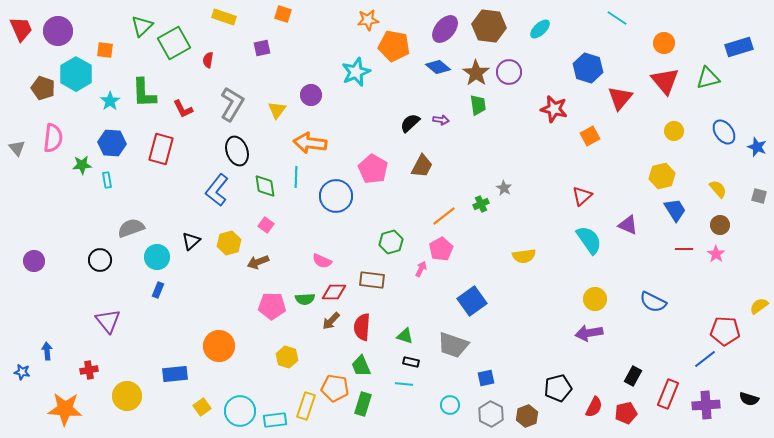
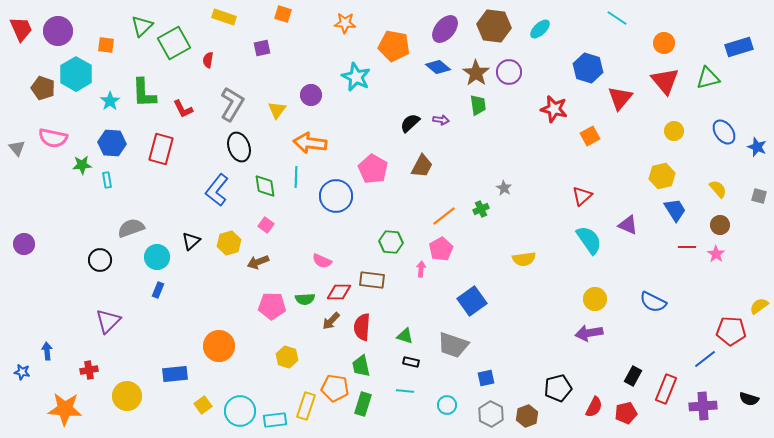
orange star at (368, 20): moved 23 px left, 3 px down; rotated 10 degrees clockwise
brown hexagon at (489, 26): moved 5 px right
orange square at (105, 50): moved 1 px right, 5 px up
cyan star at (356, 72): moved 5 px down; rotated 24 degrees counterclockwise
pink semicircle at (53, 138): rotated 96 degrees clockwise
black ellipse at (237, 151): moved 2 px right, 4 px up
green cross at (481, 204): moved 5 px down
green hexagon at (391, 242): rotated 20 degrees clockwise
red line at (684, 249): moved 3 px right, 2 px up
yellow semicircle at (524, 256): moved 3 px down
purple circle at (34, 261): moved 10 px left, 17 px up
pink arrow at (421, 269): rotated 21 degrees counterclockwise
red diamond at (334, 292): moved 5 px right
purple triangle at (108, 321): rotated 24 degrees clockwise
red pentagon at (725, 331): moved 6 px right
green trapezoid at (361, 366): rotated 10 degrees clockwise
cyan line at (404, 384): moved 1 px right, 7 px down
red rectangle at (668, 394): moved 2 px left, 5 px up
cyan circle at (450, 405): moved 3 px left
purple cross at (706, 405): moved 3 px left, 1 px down
yellow square at (202, 407): moved 1 px right, 2 px up
